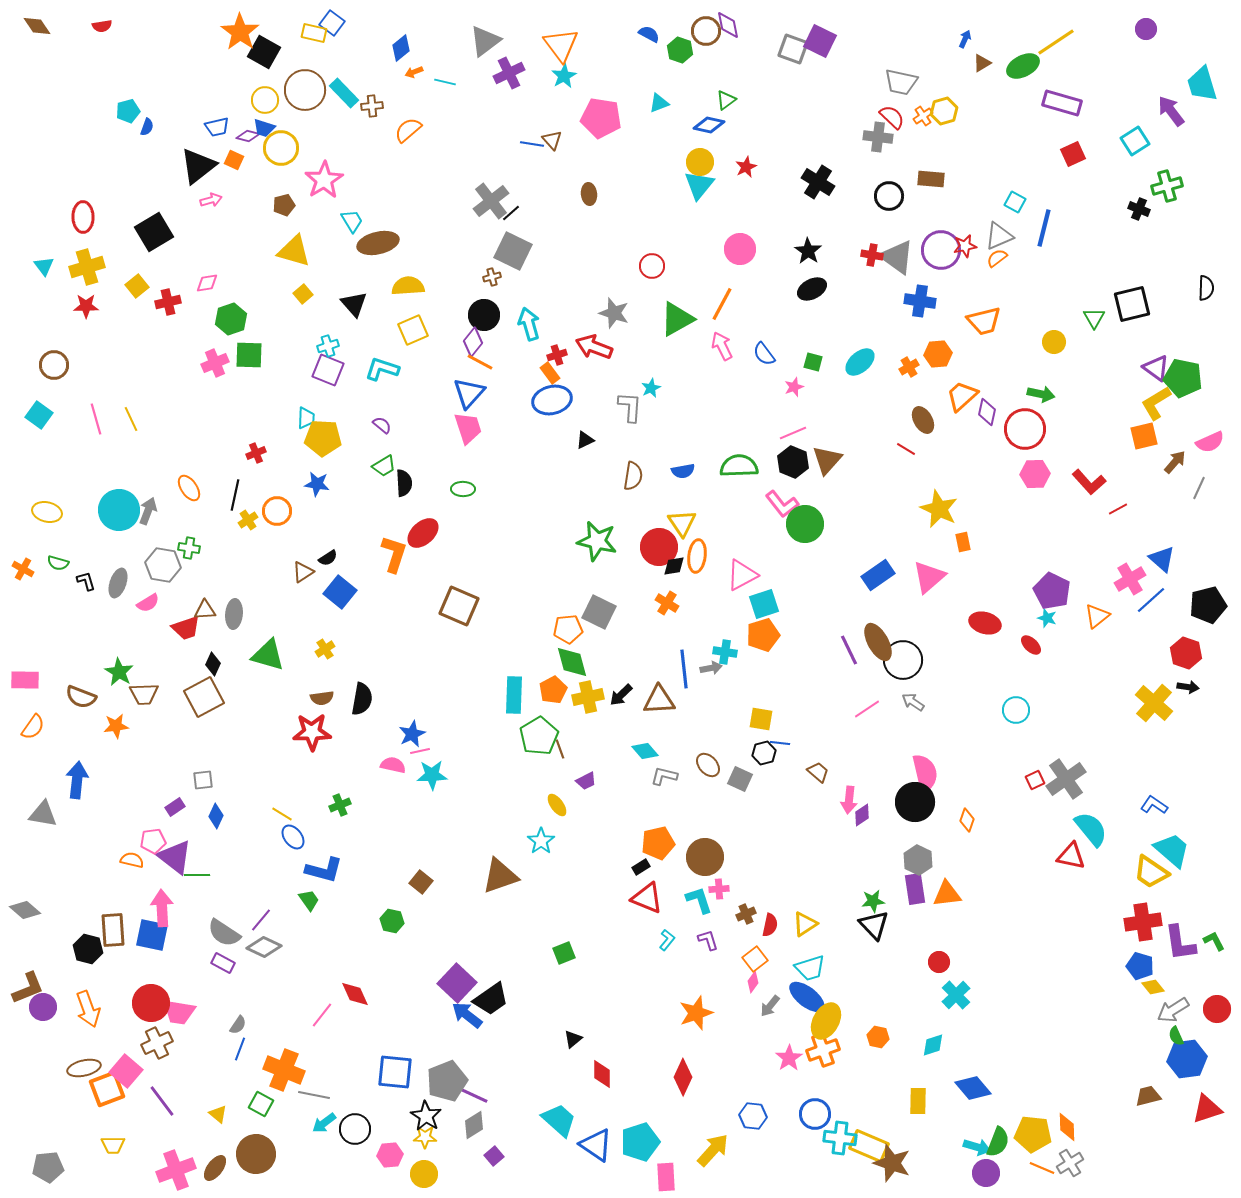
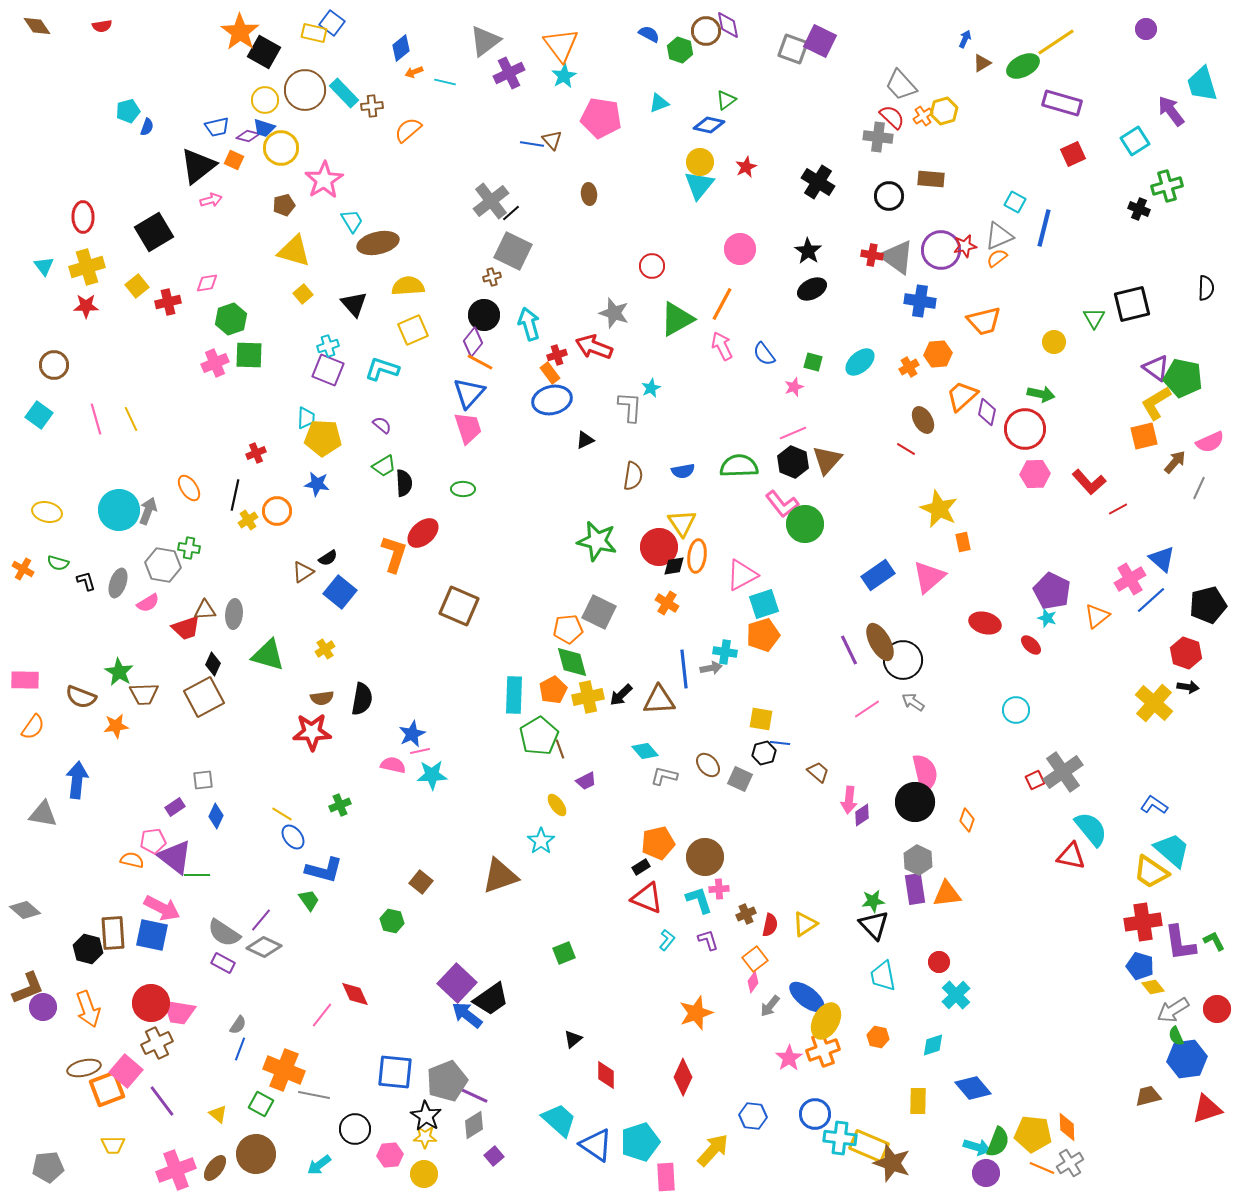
gray trapezoid at (901, 82): moved 3 px down; rotated 36 degrees clockwise
brown ellipse at (878, 642): moved 2 px right
gray cross at (1066, 779): moved 3 px left, 7 px up
pink arrow at (162, 908): rotated 120 degrees clockwise
brown rectangle at (113, 930): moved 3 px down
cyan trapezoid at (810, 968): moved 73 px right, 8 px down; rotated 96 degrees clockwise
red diamond at (602, 1074): moved 4 px right, 1 px down
cyan arrow at (324, 1123): moved 5 px left, 42 px down
